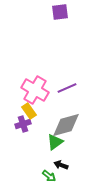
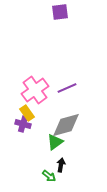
pink cross: rotated 24 degrees clockwise
yellow rectangle: moved 2 px left, 2 px down
purple cross: rotated 35 degrees clockwise
black arrow: rotated 80 degrees clockwise
